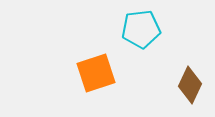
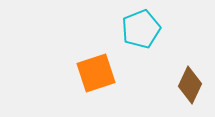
cyan pentagon: rotated 15 degrees counterclockwise
